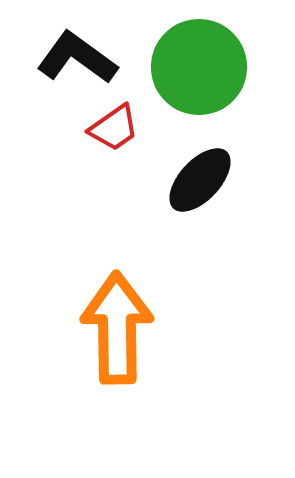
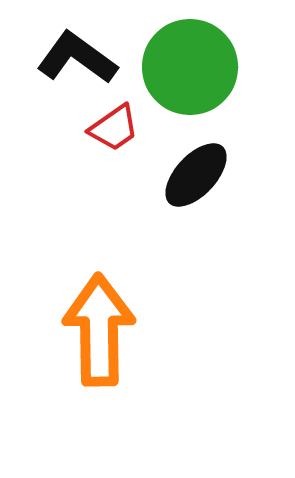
green circle: moved 9 px left
black ellipse: moved 4 px left, 5 px up
orange arrow: moved 18 px left, 2 px down
